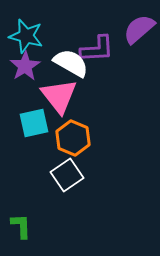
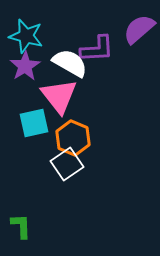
white semicircle: moved 1 px left
white square: moved 11 px up
